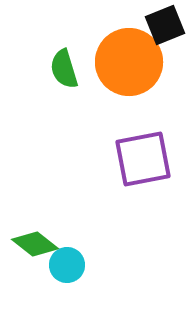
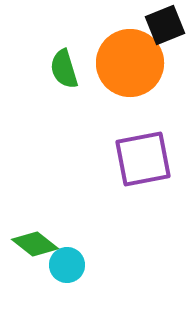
orange circle: moved 1 px right, 1 px down
